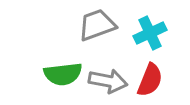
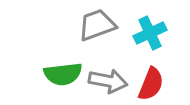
red semicircle: moved 1 px right, 4 px down
